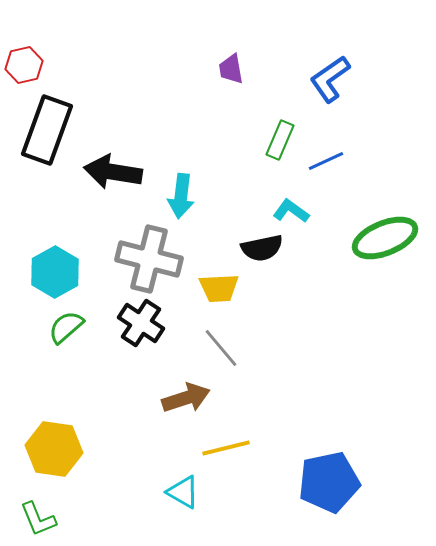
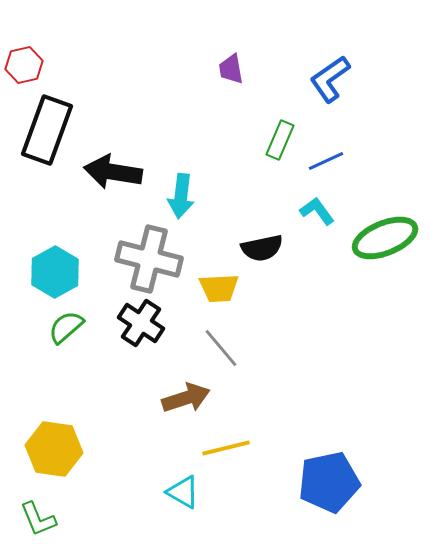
cyan L-shape: moved 26 px right; rotated 18 degrees clockwise
